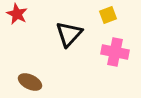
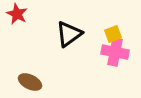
yellow square: moved 5 px right, 19 px down
black triangle: rotated 12 degrees clockwise
